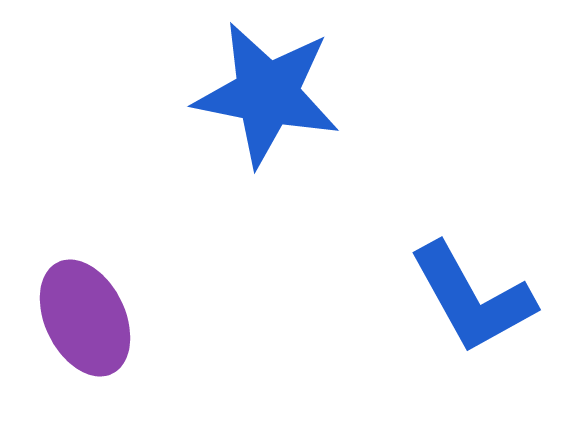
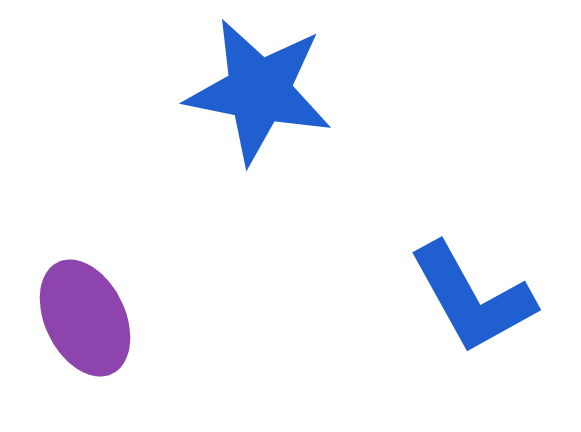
blue star: moved 8 px left, 3 px up
